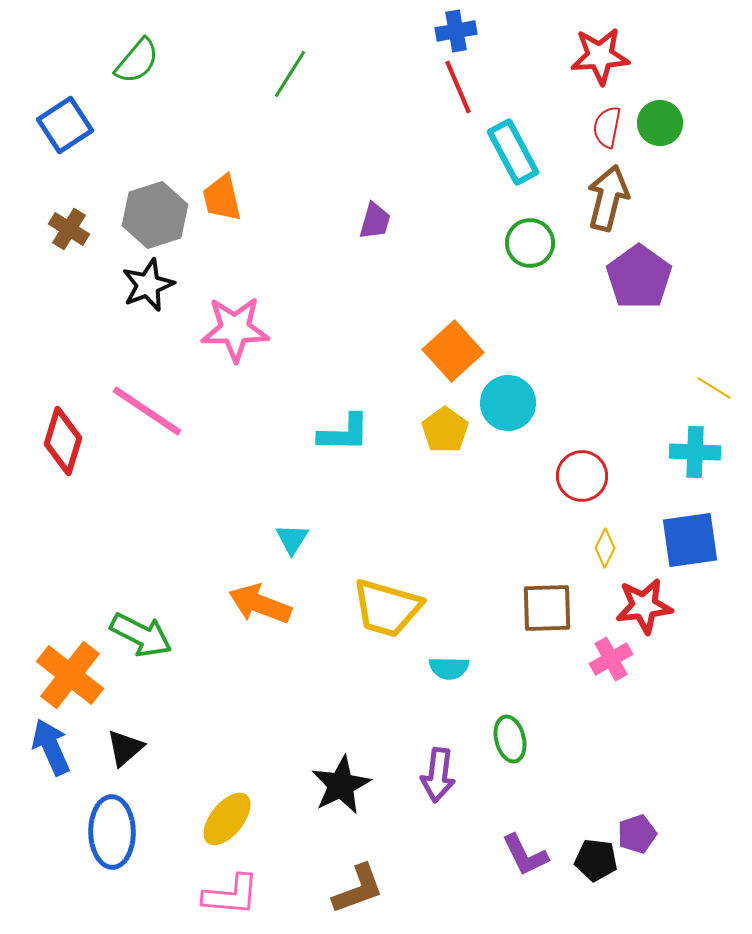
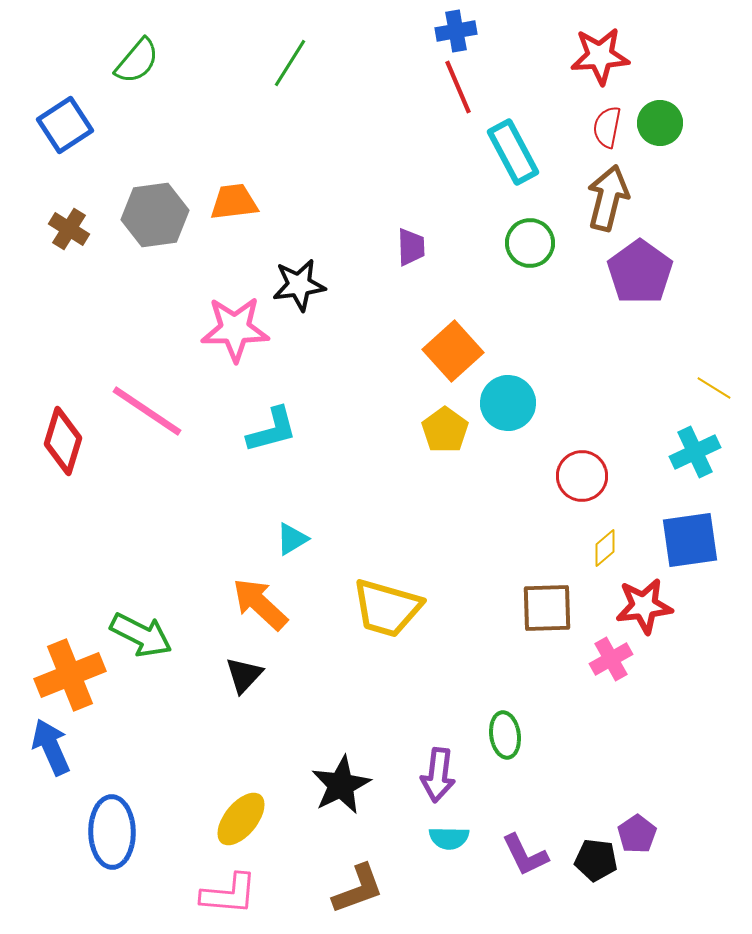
green line at (290, 74): moved 11 px up
orange trapezoid at (222, 198): moved 12 px right, 4 px down; rotated 96 degrees clockwise
gray hexagon at (155, 215): rotated 10 degrees clockwise
purple trapezoid at (375, 221): moved 36 px right, 26 px down; rotated 18 degrees counterclockwise
purple pentagon at (639, 277): moved 1 px right, 5 px up
black star at (148, 285): moved 151 px right; rotated 14 degrees clockwise
cyan L-shape at (344, 433): moved 72 px left, 3 px up; rotated 16 degrees counterclockwise
cyan cross at (695, 452): rotated 27 degrees counterclockwise
cyan triangle at (292, 539): rotated 27 degrees clockwise
yellow diamond at (605, 548): rotated 24 degrees clockwise
orange arrow at (260, 604): rotated 22 degrees clockwise
cyan semicircle at (449, 668): moved 170 px down
orange cross at (70, 675): rotated 30 degrees clockwise
green ellipse at (510, 739): moved 5 px left, 4 px up; rotated 6 degrees clockwise
black triangle at (125, 748): moved 119 px right, 73 px up; rotated 6 degrees counterclockwise
yellow ellipse at (227, 819): moved 14 px right
purple pentagon at (637, 834): rotated 15 degrees counterclockwise
pink L-shape at (231, 895): moved 2 px left, 1 px up
